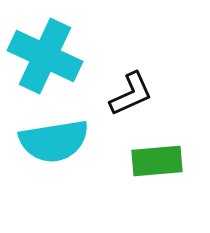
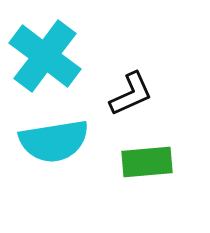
cyan cross: rotated 12 degrees clockwise
green rectangle: moved 10 px left, 1 px down
